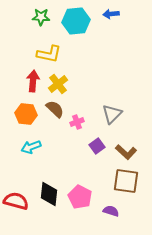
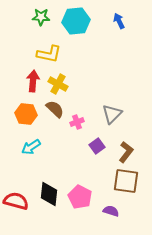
blue arrow: moved 8 px right, 7 px down; rotated 70 degrees clockwise
yellow cross: rotated 24 degrees counterclockwise
cyan arrow: rotated 12 degrees counterclockwise
brown L-shape: rotated 95 degrees counterclockwise
